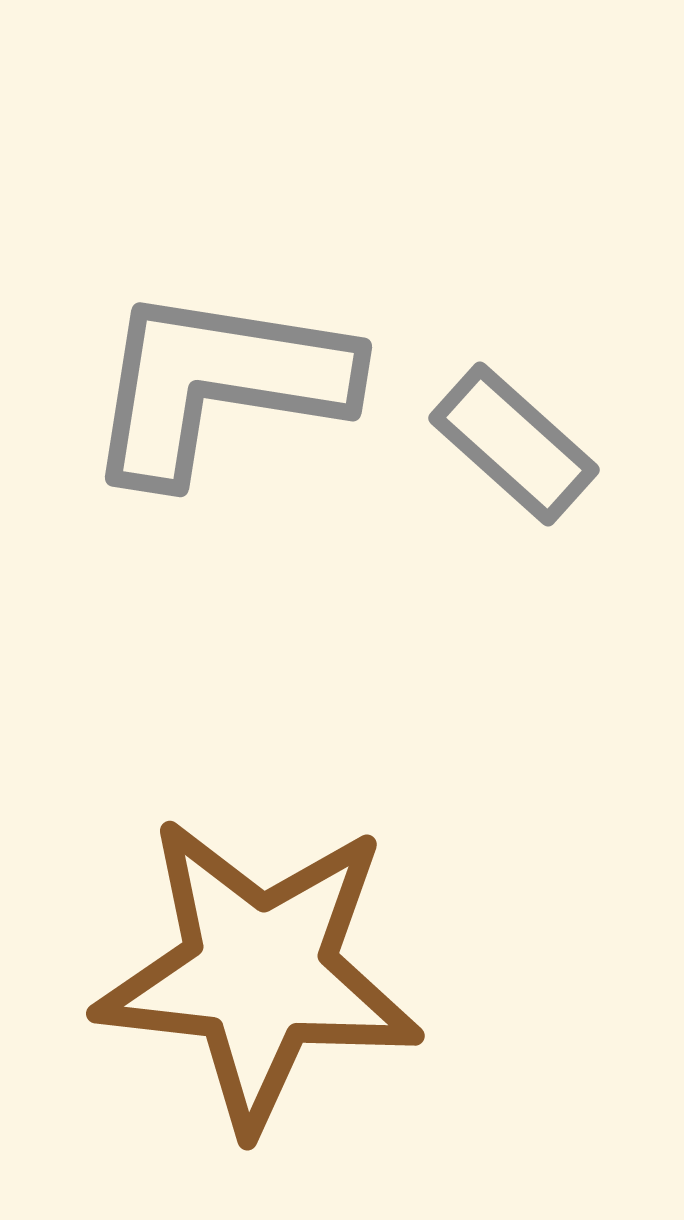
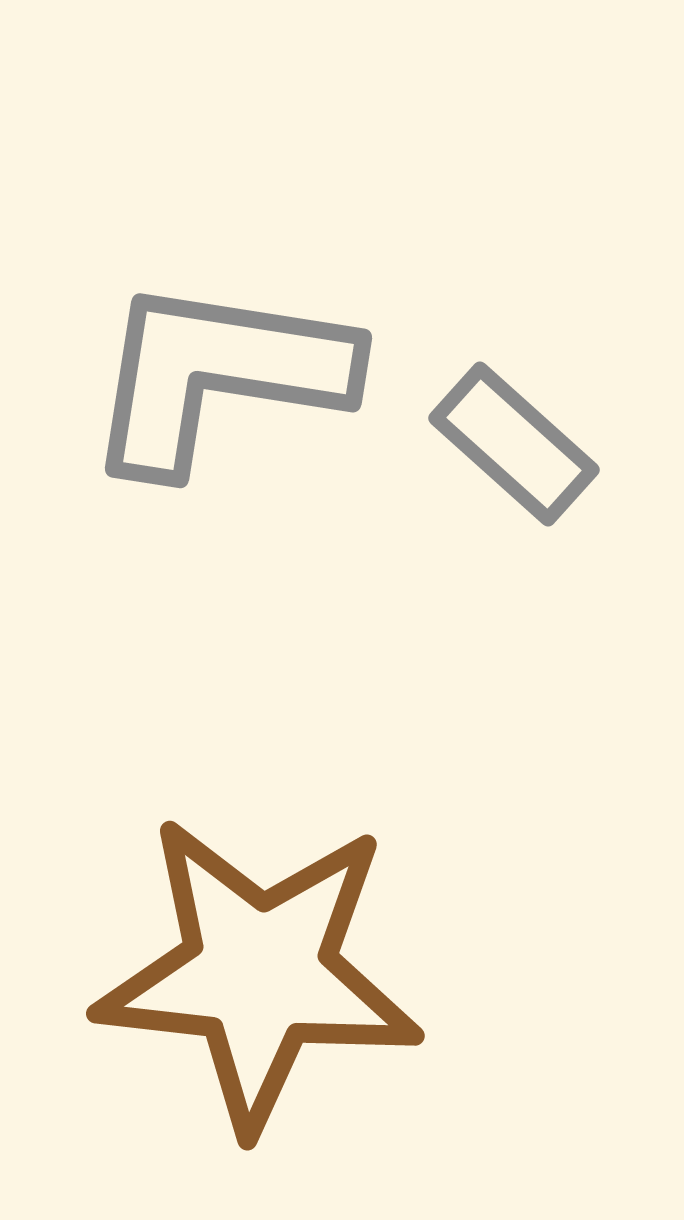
gray L-shape: moved 9 px up
